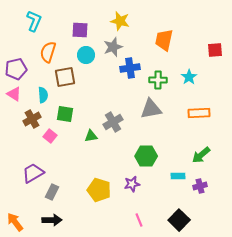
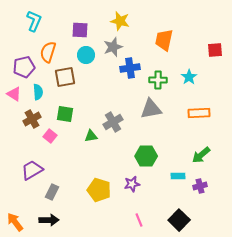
purple pentagon: moved 8 px right, 2 px up
cyan semicircle: moved 5 px left, 3 px up
purple trapezoid: moved 1 px left, 3 px up
black arrow: moved 3 px left
